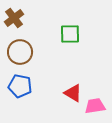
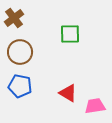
red triangle: moved 5 px left
